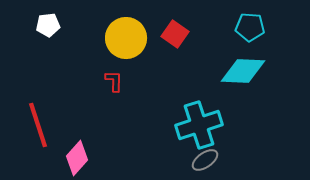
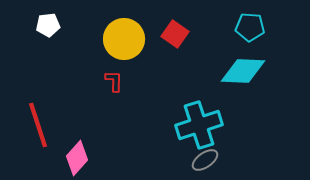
yellow circle: moved 2 px left, 1 px down
